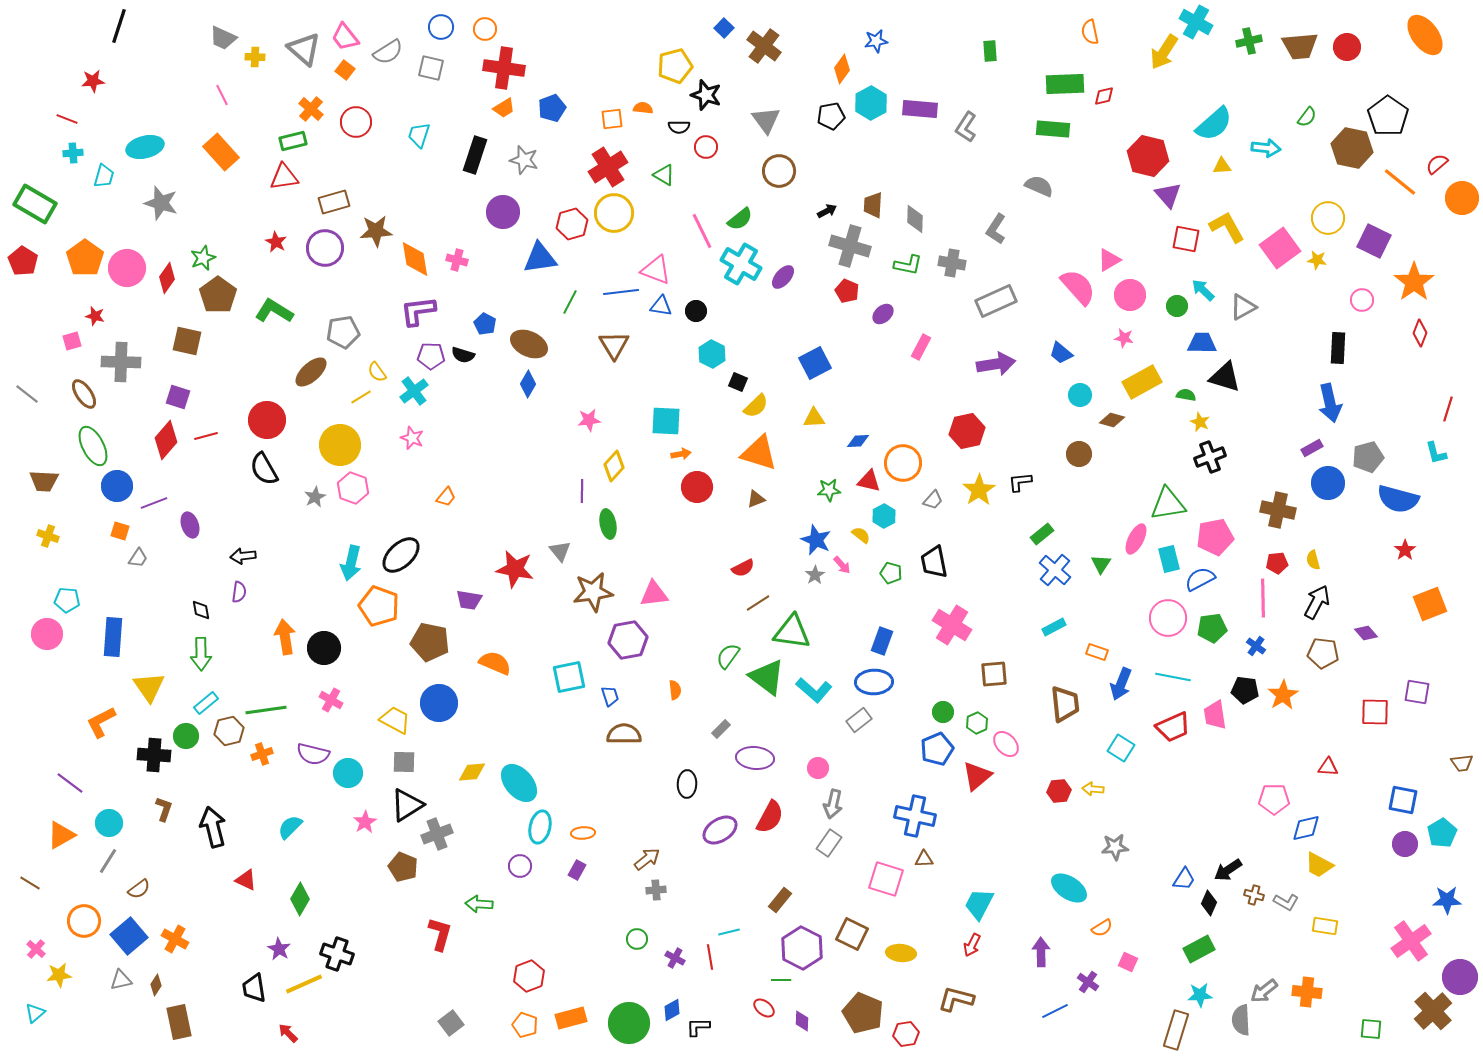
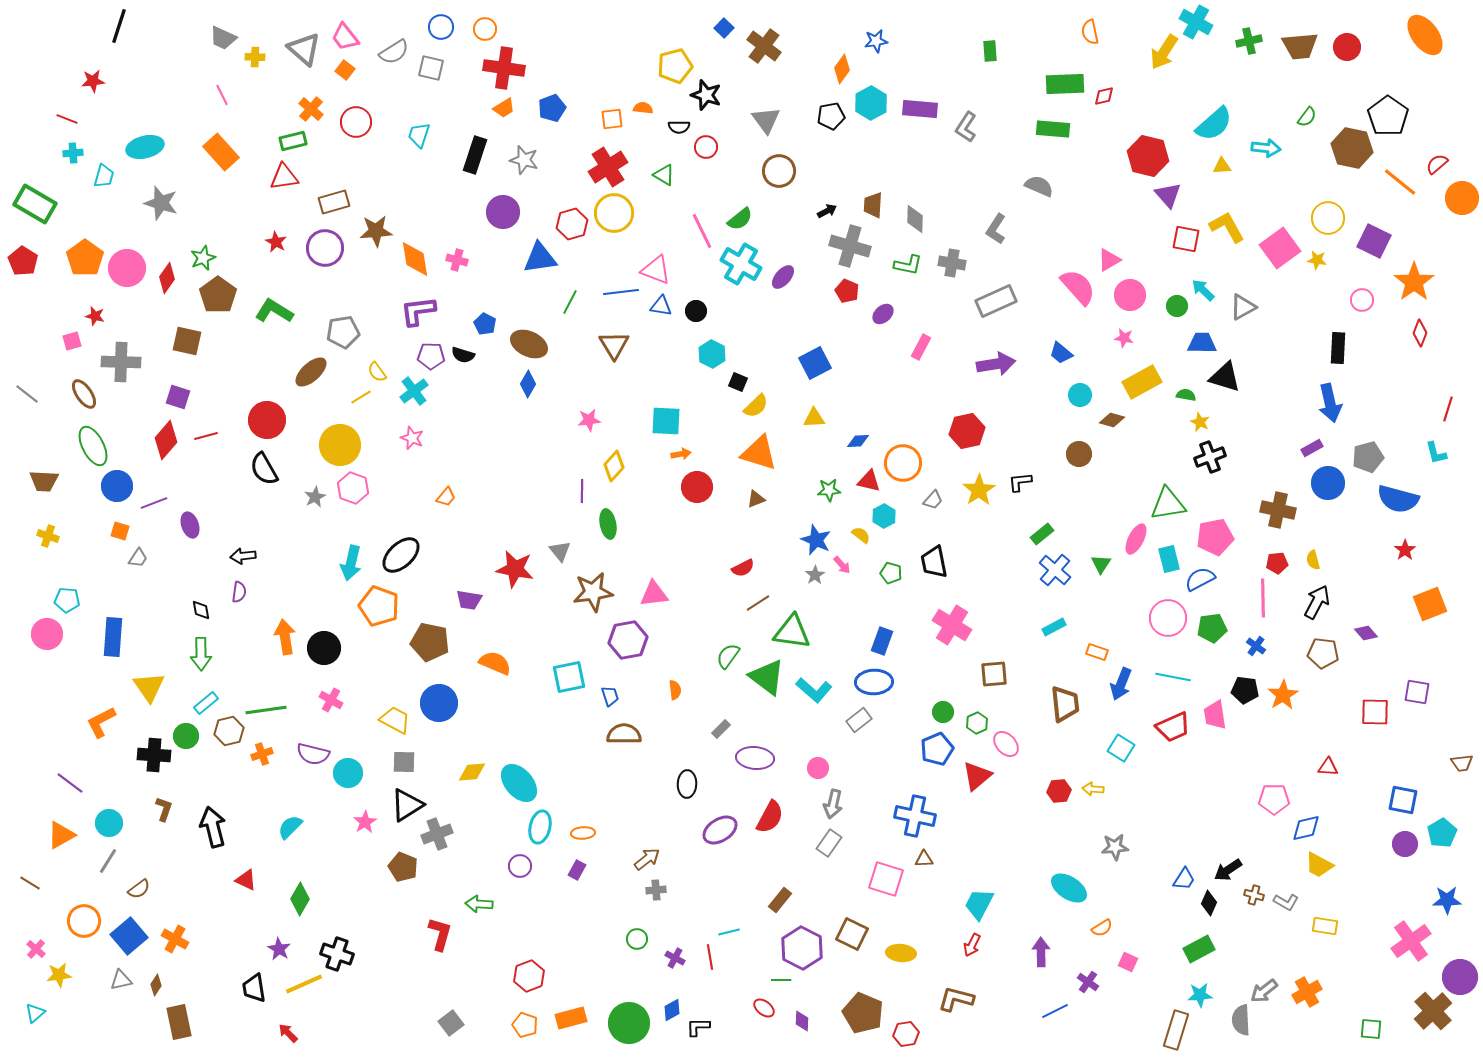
gray semicircle at (388, 52): moved 6 px right
orange cross at (1307, 992): rotated 36 degrees counterclockwise
